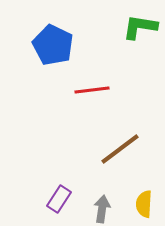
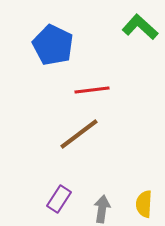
green L-shape: rotated 33 degrees clockwise
brown line: moved 41 px left, 15 px up
